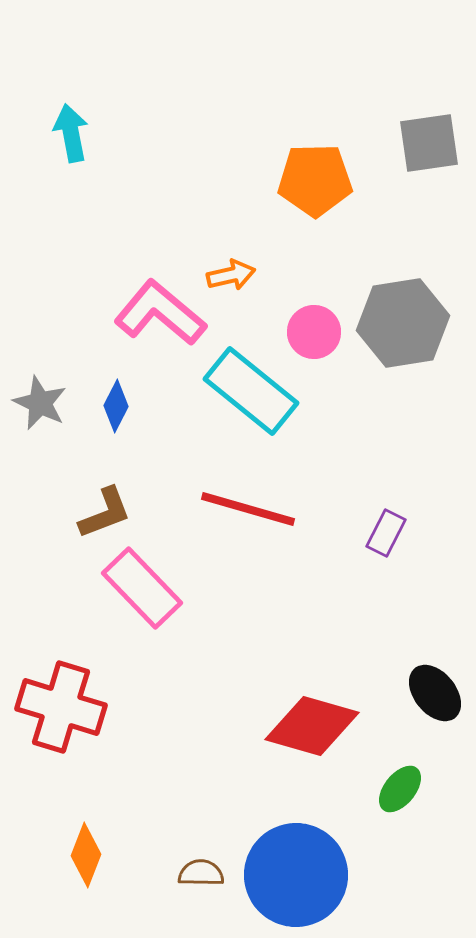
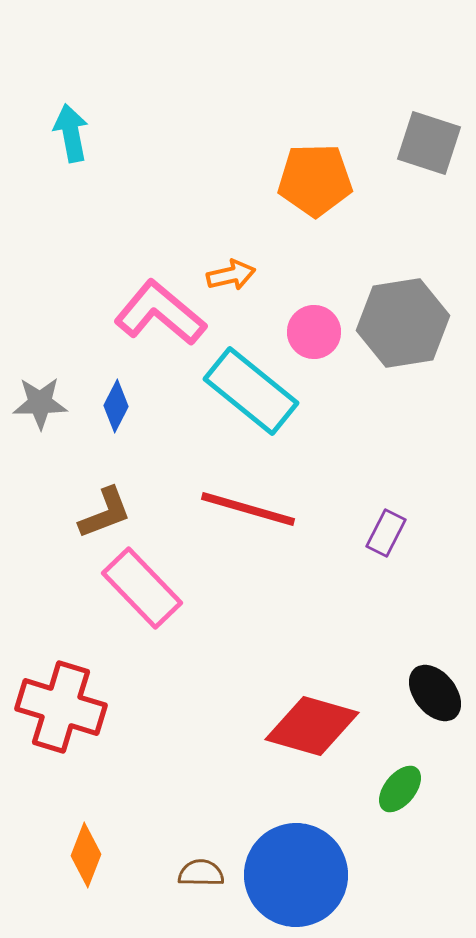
gray square: rotated 26 degrees clockwise
gray star: rotated 26 degrees counterclockwise
